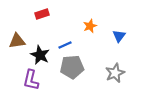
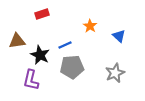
orange star: rotated 16 degrees counterclockwise
blue triangle: rotated 24 degrees counterclockwise
